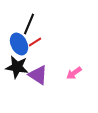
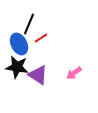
red line: moved 6 px right, 4 px up
